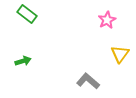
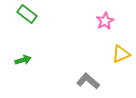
pink star: moved 2 px left, 1 px down
yellow triangle: moved 1 px right; rotated 30 degrees clockwise
green arrow: moved 1 px up
